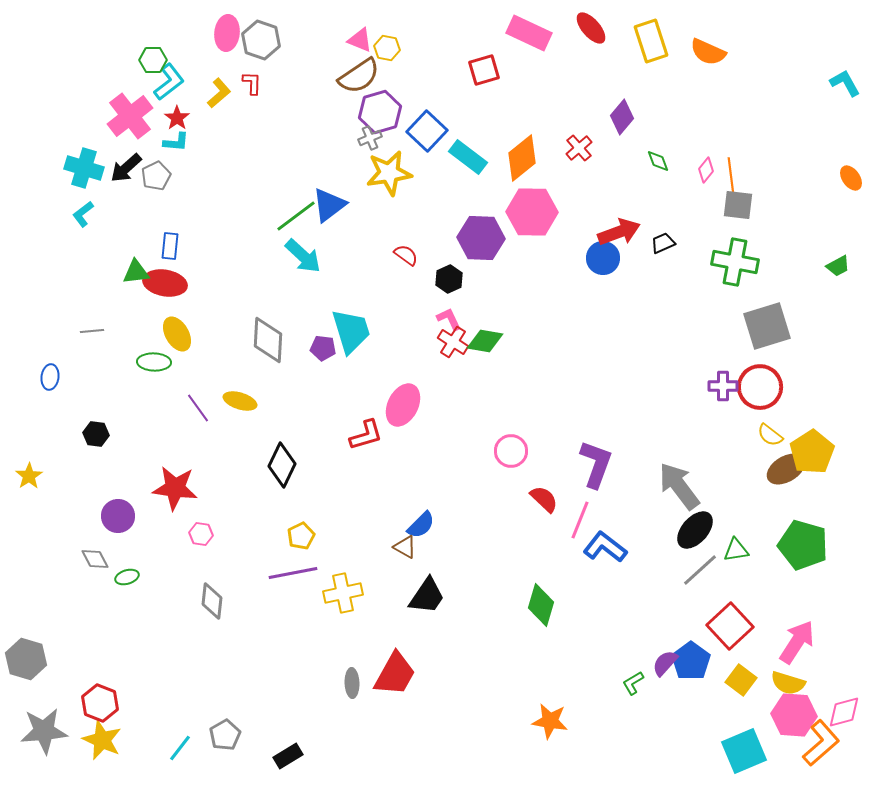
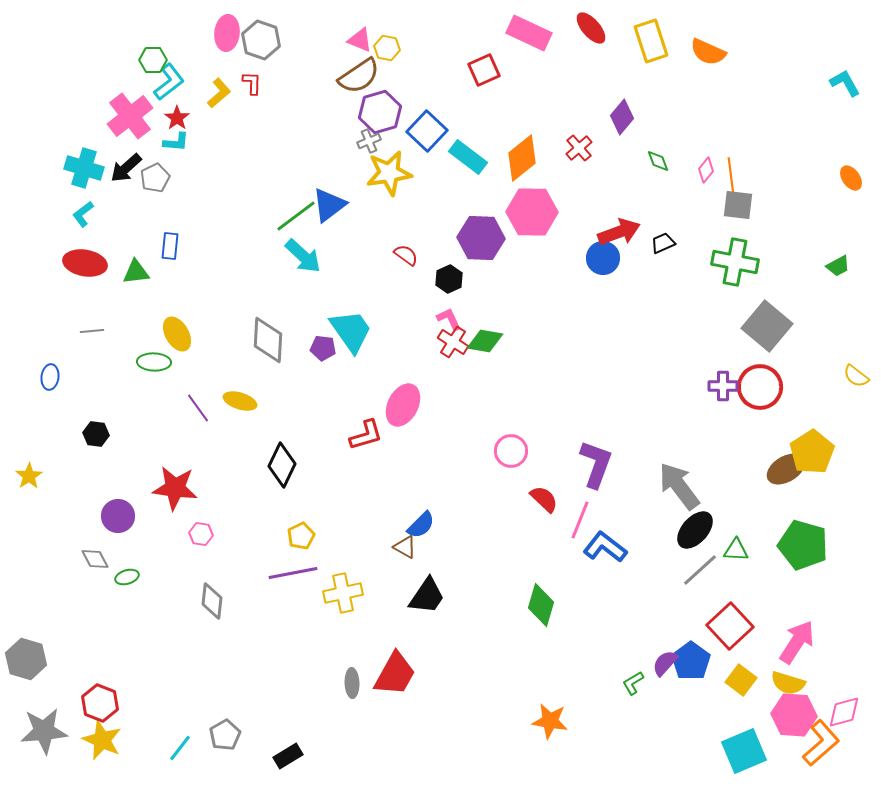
red square at (484, 70): rotated 8 degrees counterclockwise
gray cross at (370, 138): moved 1 px left, 3 px down
gray pentagon at (156, 176): moved 1 px left, 2 px down
red ellipse at (165, 283): moved 80 px left, 20 px up
gray square at (767, 326): rotated 33 degrees counterclockwise
cyan trapezoid at (351, 331): rotated 18 degrees counterclockwise
yellow semicircle at (770, 435): moved 86 px right, 59 px up
green triangle at (736, 550): rotated 12 degrees clockwise
